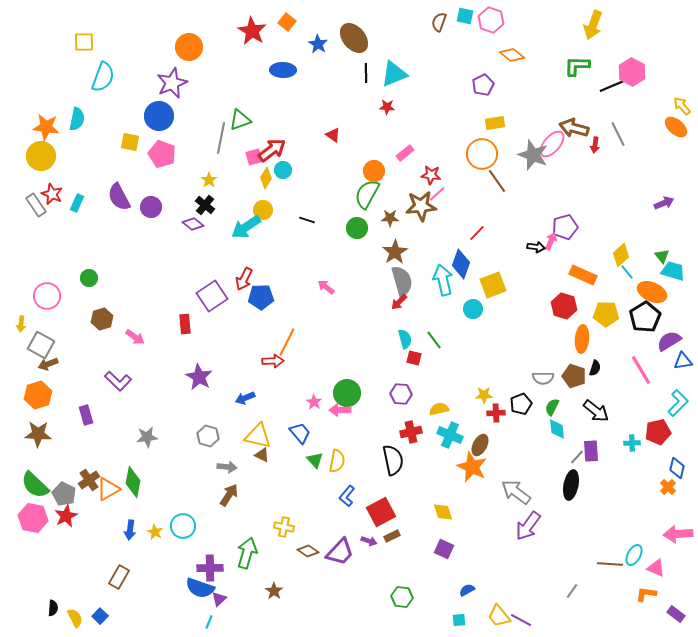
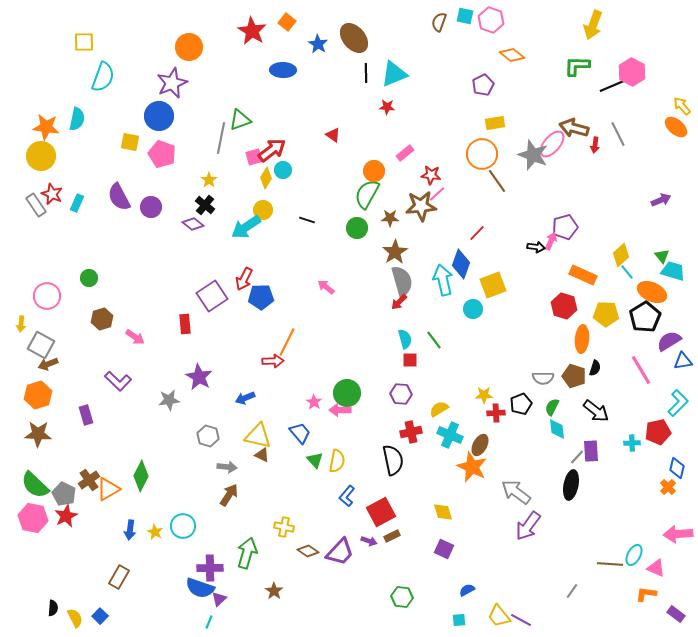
purple arrow at (664, 203): moved 3 px left, 3 px up
red square at (414, 358): moved 4 px left, 2 px down; rotated 14 degrees counterclockwise
yellow semicircle at (439, 409): rotated 18 degrees counterclockwise
gray star at (147, 437): moved 22 px right, 37 px up
green diamond at (133, 482): moved 8 px right, 6 px up; rotated 16 degrees clockwise
